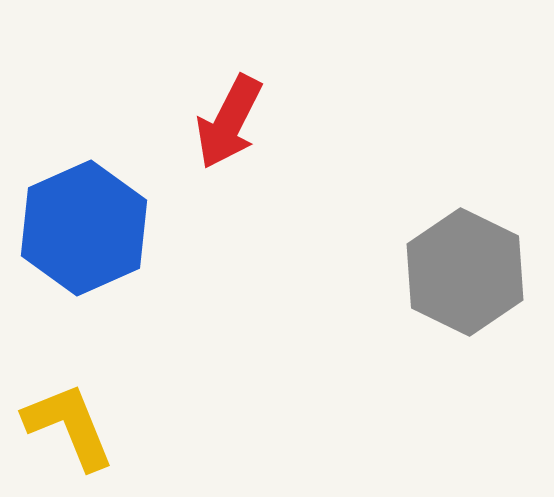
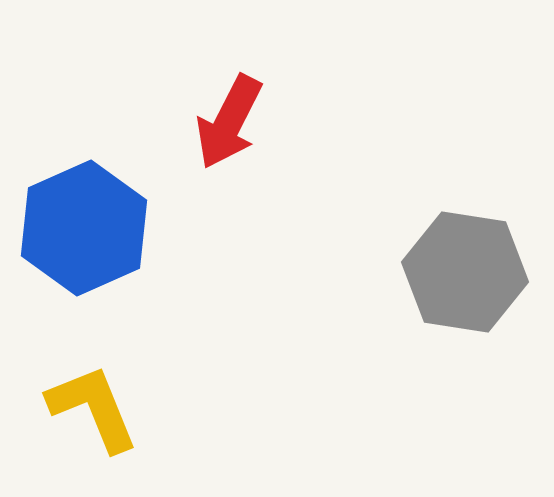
gray hexagon: rotated 17 degrees counterclockwise
yellow L-shape: moved 24 px right, 18 px up
